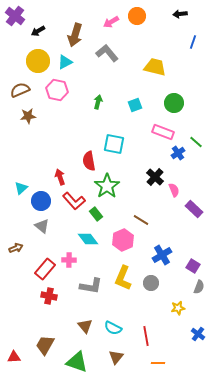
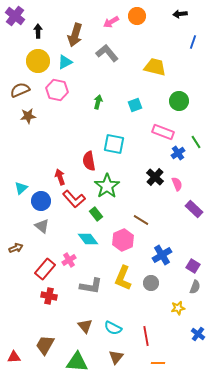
black arrow at (38, 31): rotated 120 degrees clockwise
green circle at (174, 103): moved 5 px right, 2 px up
green line at (196, 142): rotated 16 degrees clockwise
pink semicircle at (174, 190): moved 3 px right, 6 px up
red L-shape at (74, 201): moved 2 px up
pink cross at (69, 260): rotated 32 degrees counterclockwise
gray semicircle at (199, 287): moved 4 px left
green triangle at (77, 362): rotated 15 degrees counterclockwise
